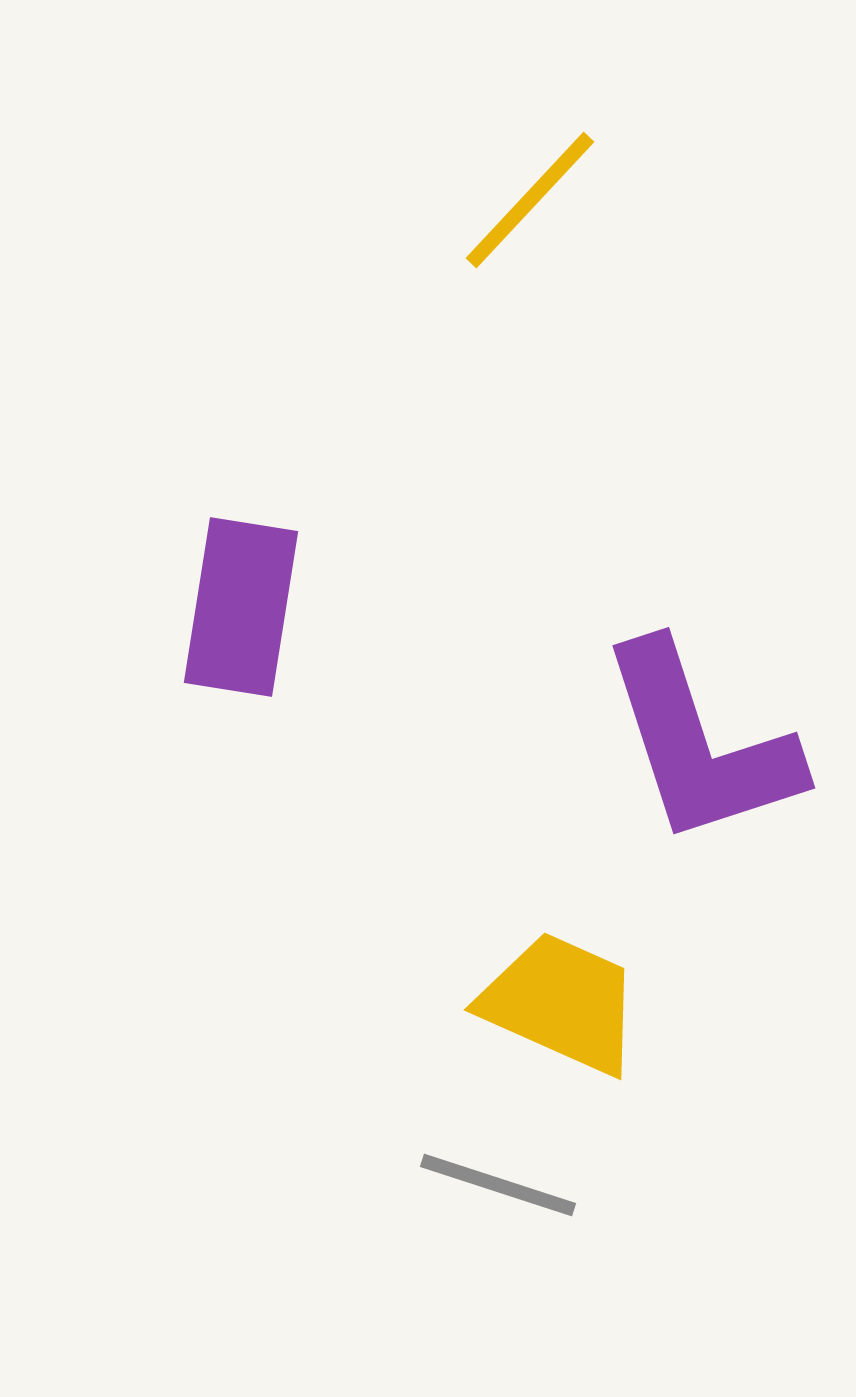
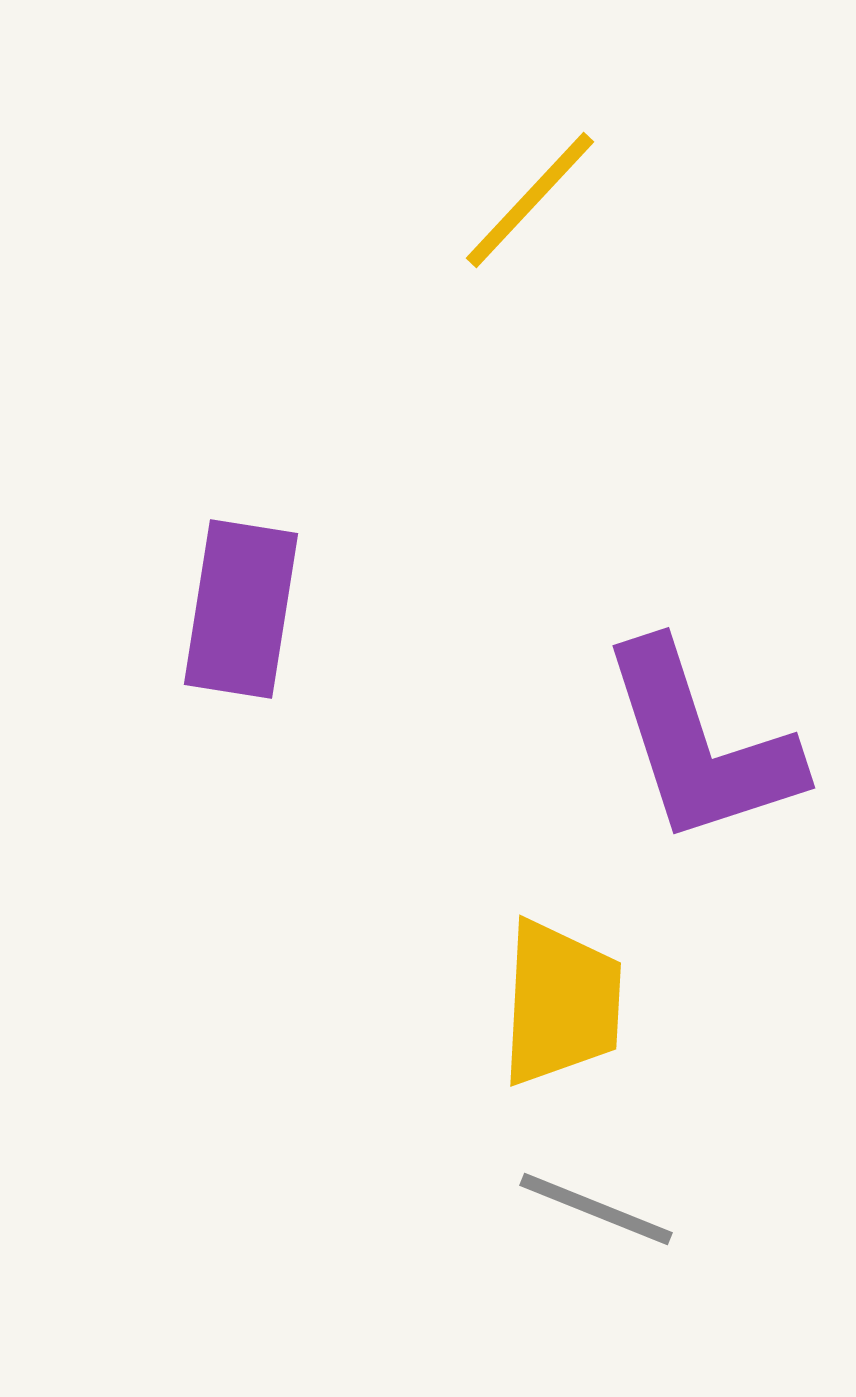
purple rectangle: moved 2 px down
yellow trapezoid: rotated 69 degrees clockwise
gray line: moved 98 px right, 24 px down; rotated 4 degrees clockwise
